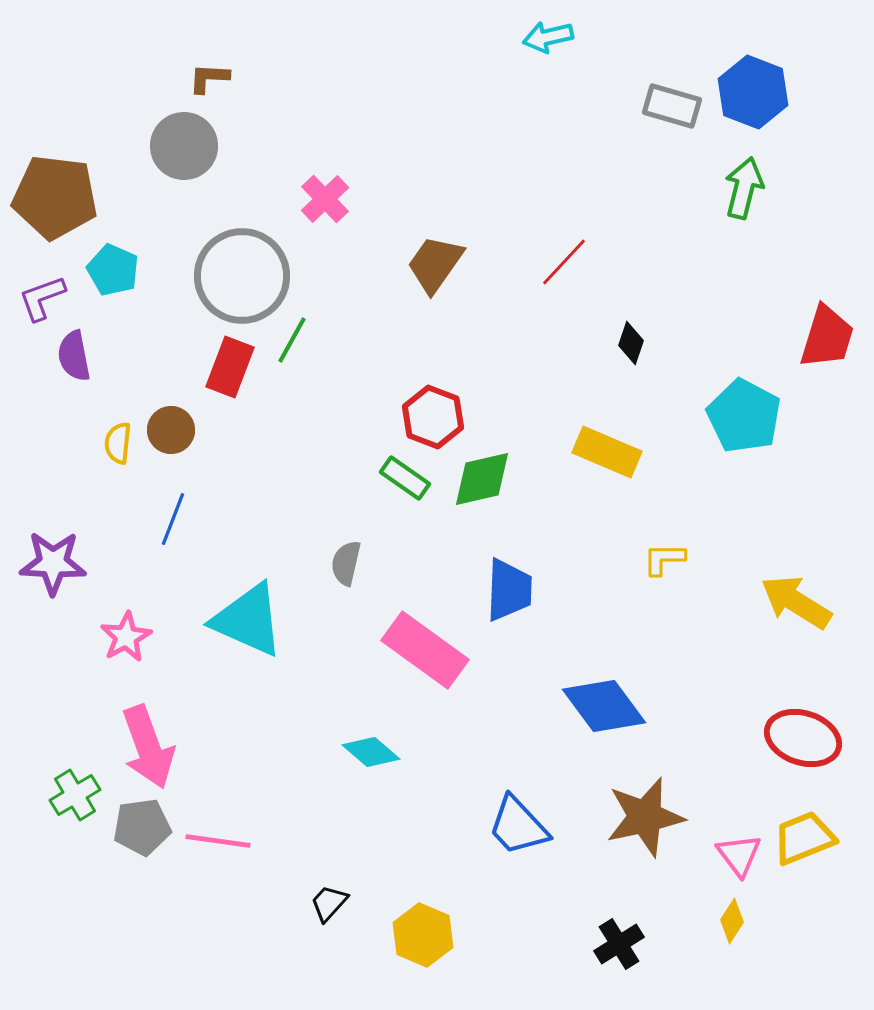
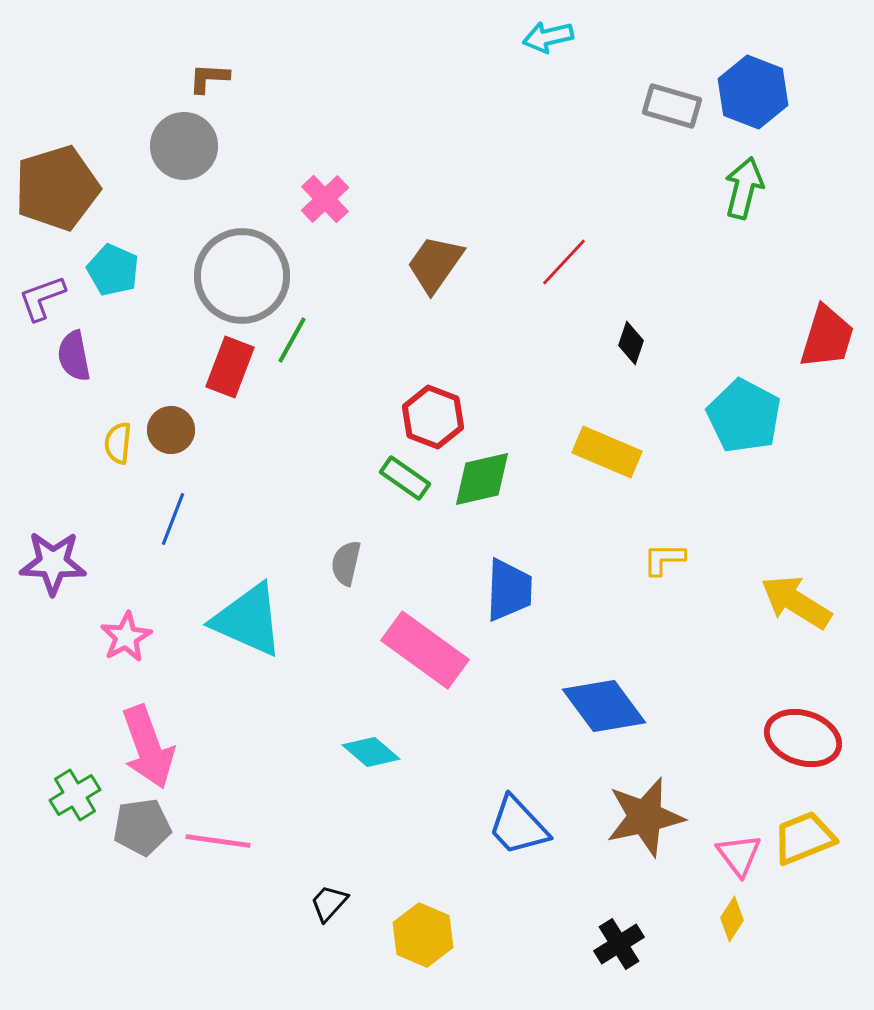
brown pentagon at (55, 197): moved 2 px right, 9 px up; rotated 24 degrees counterclockwise
yellow diamond at (732, 921): moved 2 px up
